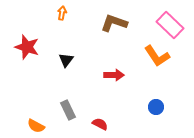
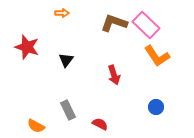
orange arrow: rotated 80 degrees clockwise
pink rectangle: moved 24 px left
red arrow: rotated 72 degrees clockwise
